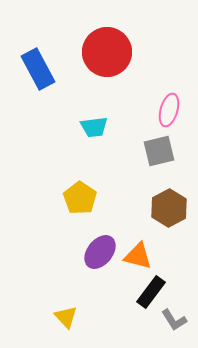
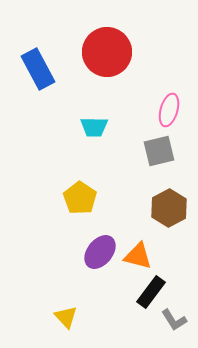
cyan trapezoid: rotated 8 degrees clockwise
